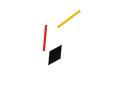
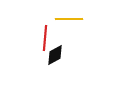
yellow line: rotated 36 degrees clockwise
